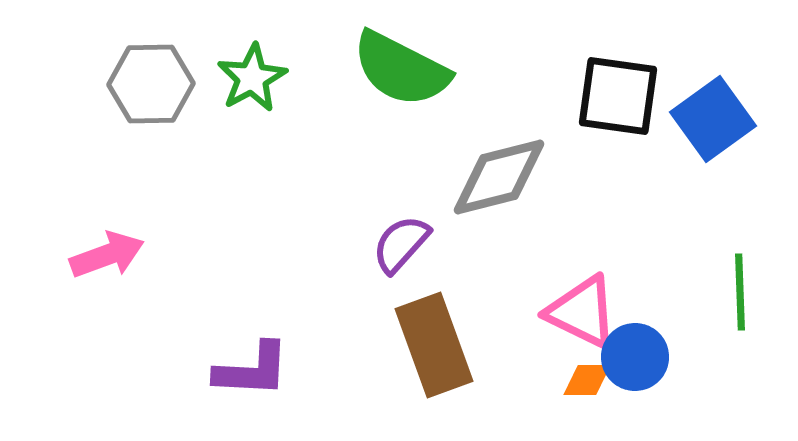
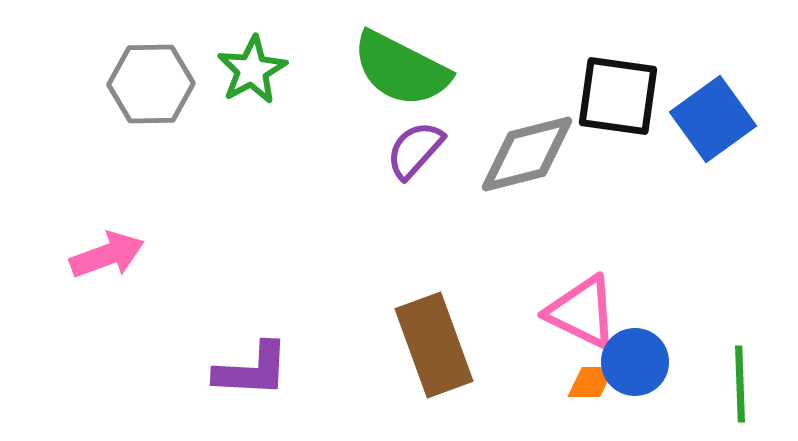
green star: moved 8 px up
gray diamond: moved 28 px right, 23 px up
purple semicircle: moved 14 px right, 94 px up
green line: moved 92 px down
blue circle: moved 5 px down
orange diamond: moved 4 px right, 2 px down
